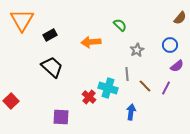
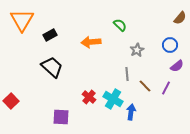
cyan cross: moved 5 px right, 11 px down; rotated 12 degrees clockwise
